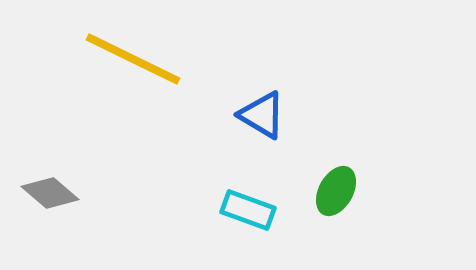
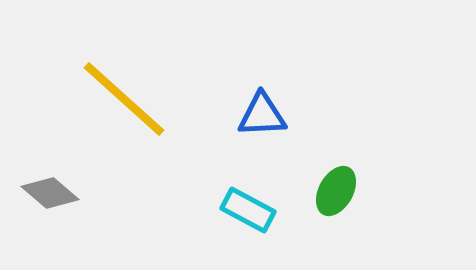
yellow line: moved 9 px left, 40 px down; rotated 16 degrees clockwise
blue triangle: rotated 34 degrees counterclockwise
cyan rectangle: rotated 8 degrees clockwise
